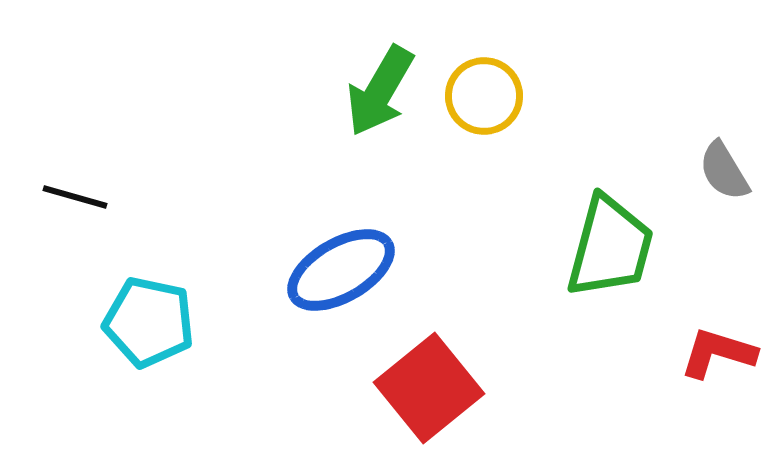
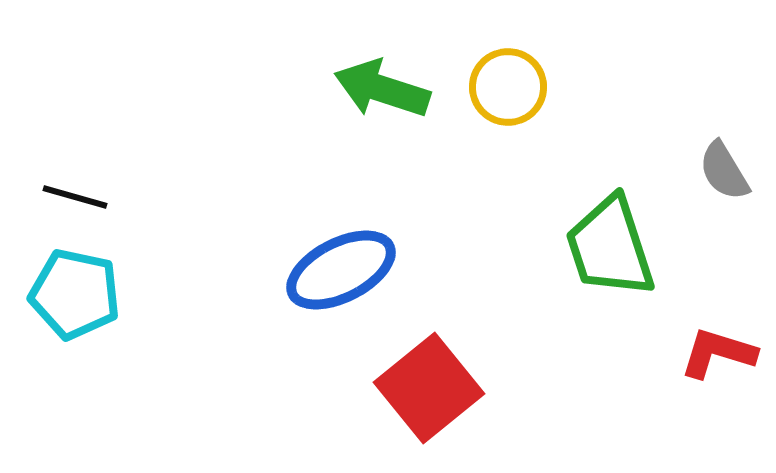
green arrow: moved 2 px right, 2 px up; rotated 78 degrees clockwise
yellow circle: moved 24 px right, 9 px up
green trapezoid: rotated 147 degrees clockwise
blue ellipse: rotated 3 degrees clockwise
cyan pentagon: moved 74 px left, 28 px up
